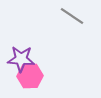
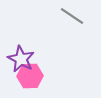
purple star: rotated 24 degrees clockwise
